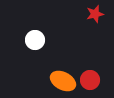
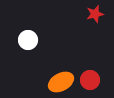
white circle: moved 7 px left
orange ellipse: moved 2 px left, 1 px down; rotated 55 degrees counterclockwise
